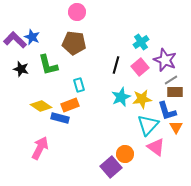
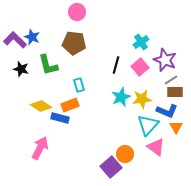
blue L-shape: rotated 50 degrees counterclockwise
